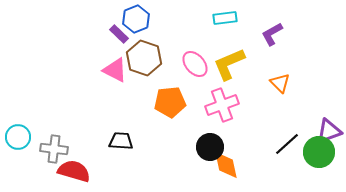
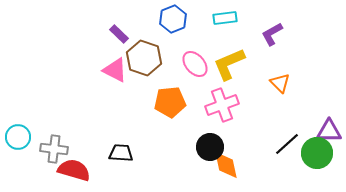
blue hexagon: moved 37 px right
purple triangle: rotated 20 degrees clockwise
black trapezoid: moved 12 px down
green circle: moved 2 px left, 1 px down
red semicircle: moved 1 px up
